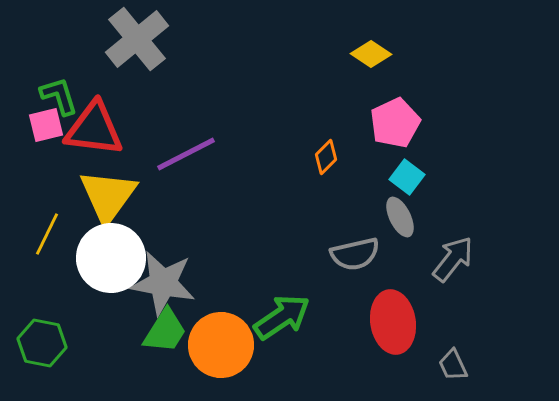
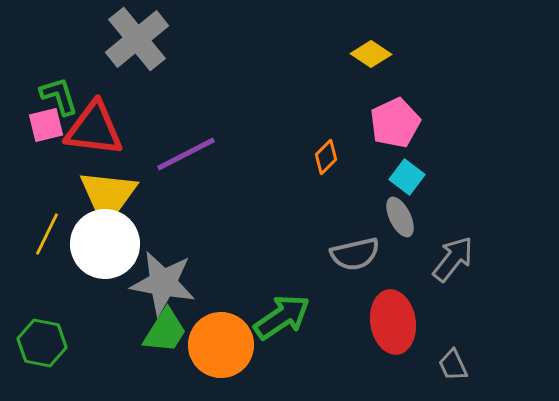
white circle: moved 6 px left, 14 px up
